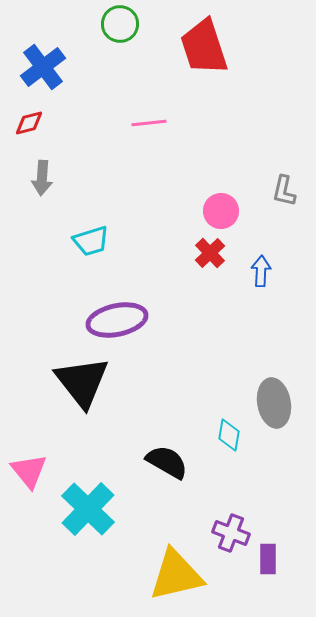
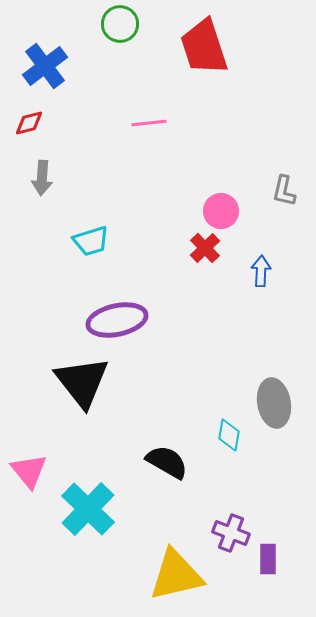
blue cross: moved 2 px right, 1 px up
red cross: moved 5 px left, 5 px up
